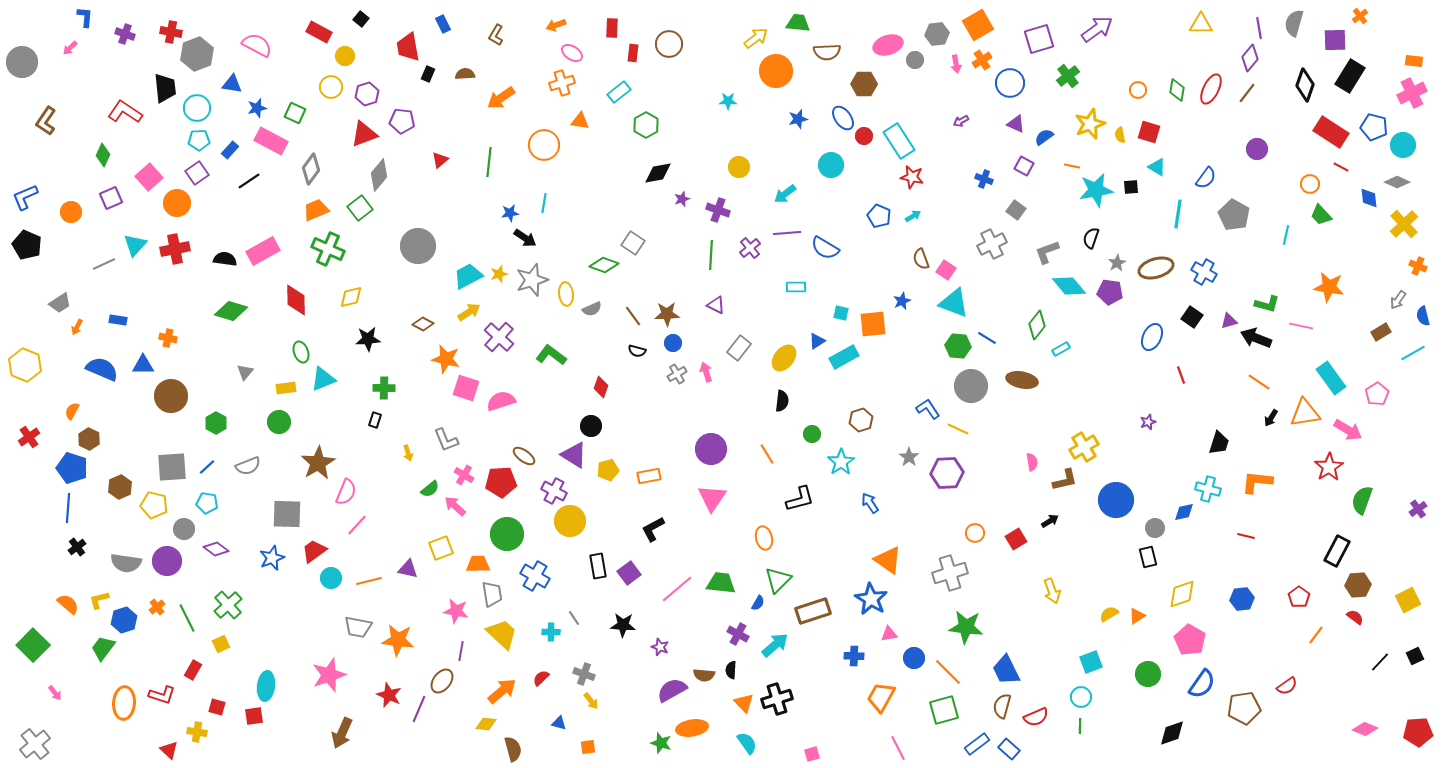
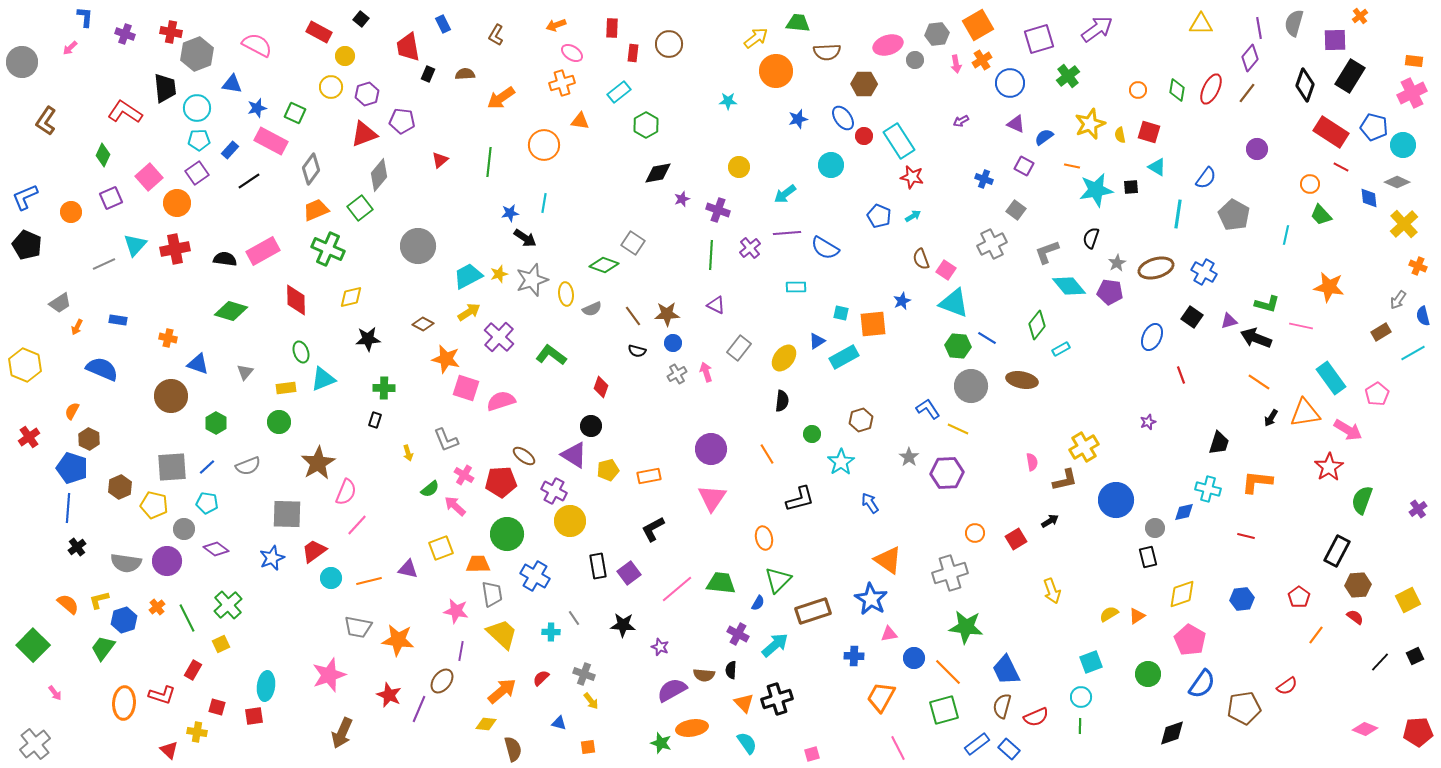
blue triangle at (143, 365): moved 55 px right, 1 px up; rotated 20 degrees clockwise
